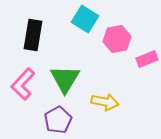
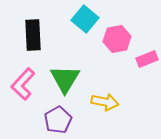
cyan square: rotated 8 degrees clockwise
black rectangle: rotated 12 degrees counterclockwise
